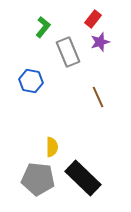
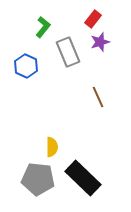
blue hexagon: moved 5 px left, 15 px up; rotated 15 degrees clockwise
